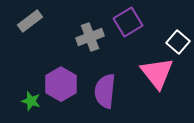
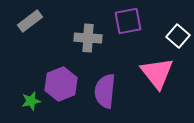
purple square: moved 1 px up; rotated 20 degrees clockwise
gray cross: moved 2 px left, 1 px down; rotated 24 degrees clockwise
white square: moved 6 px up
purple hexagon: rotated 8 degrees clockwise
green star: rotated 30 degrees counterclockwise
